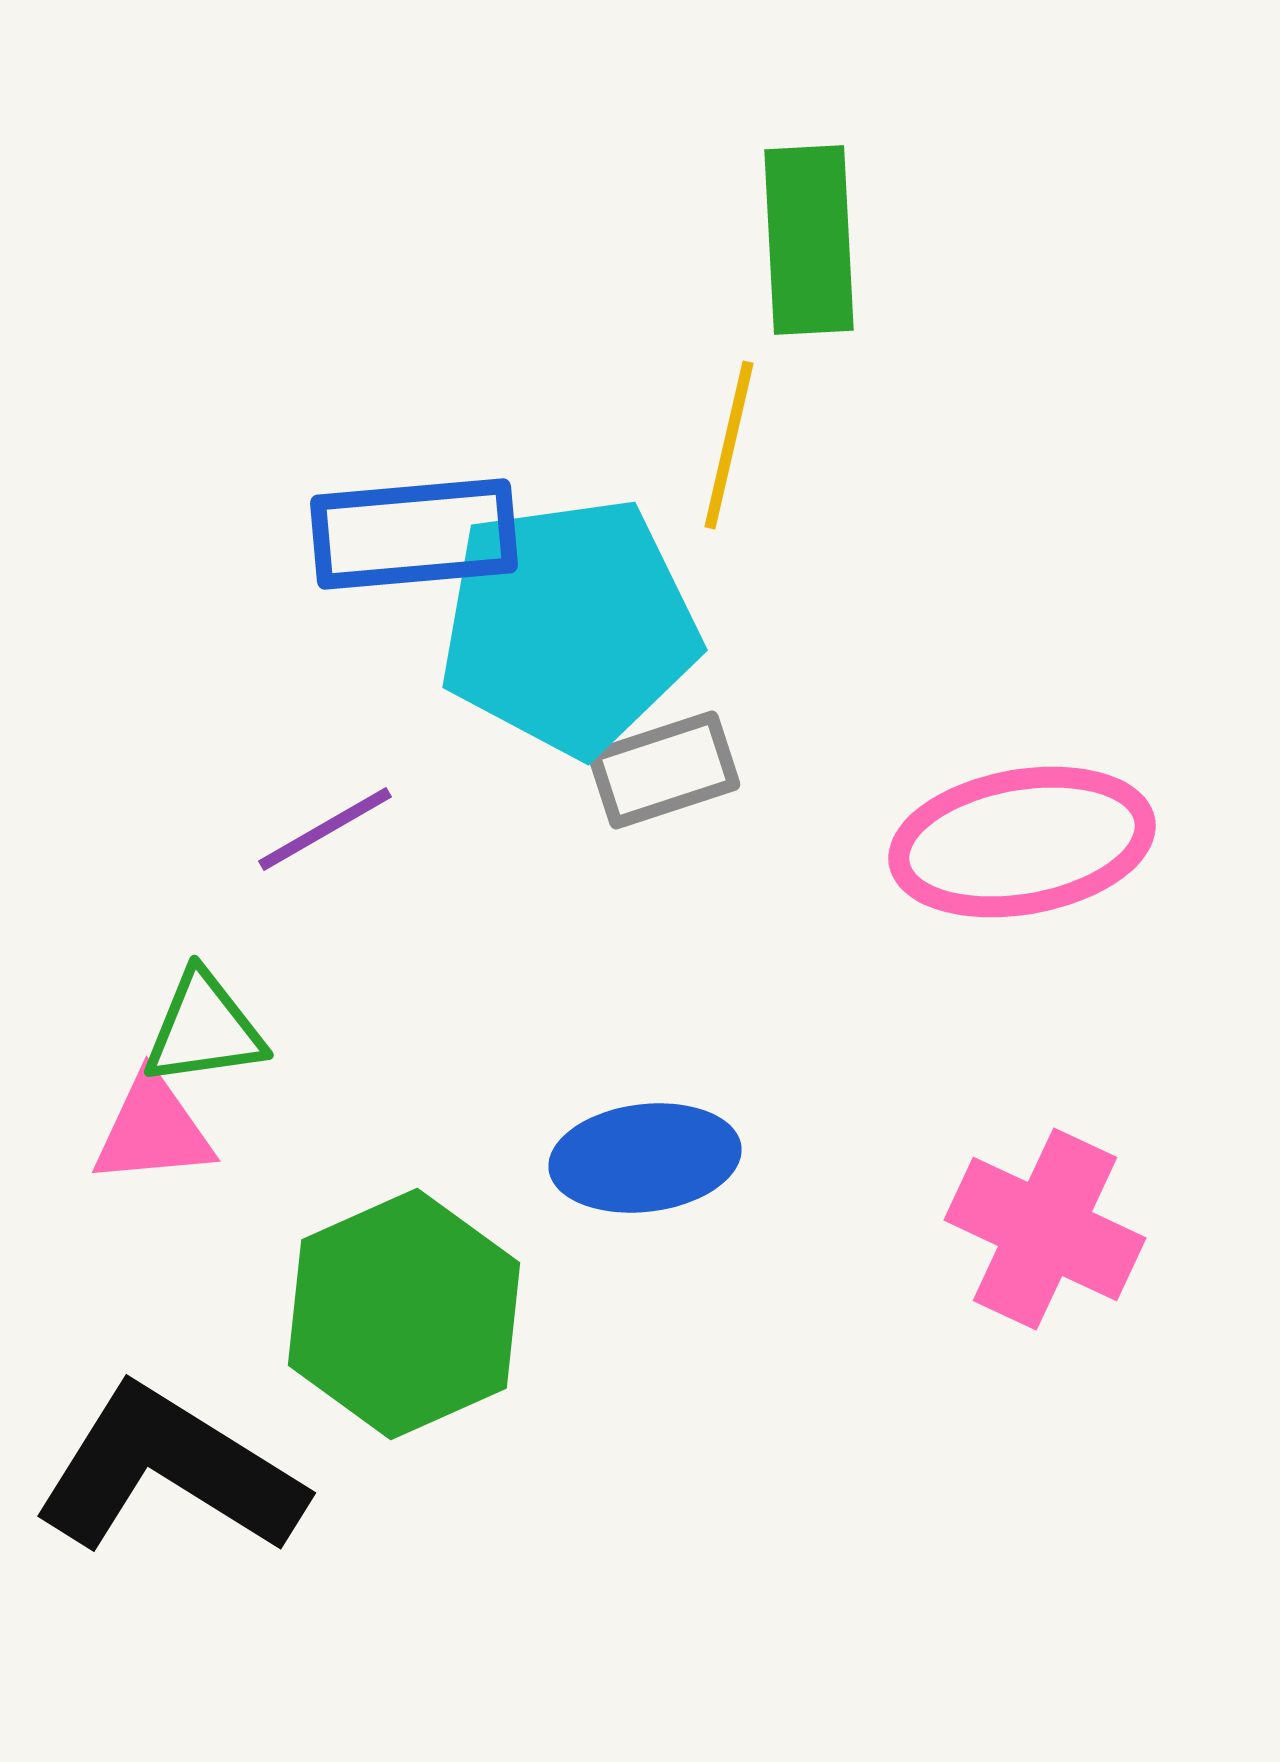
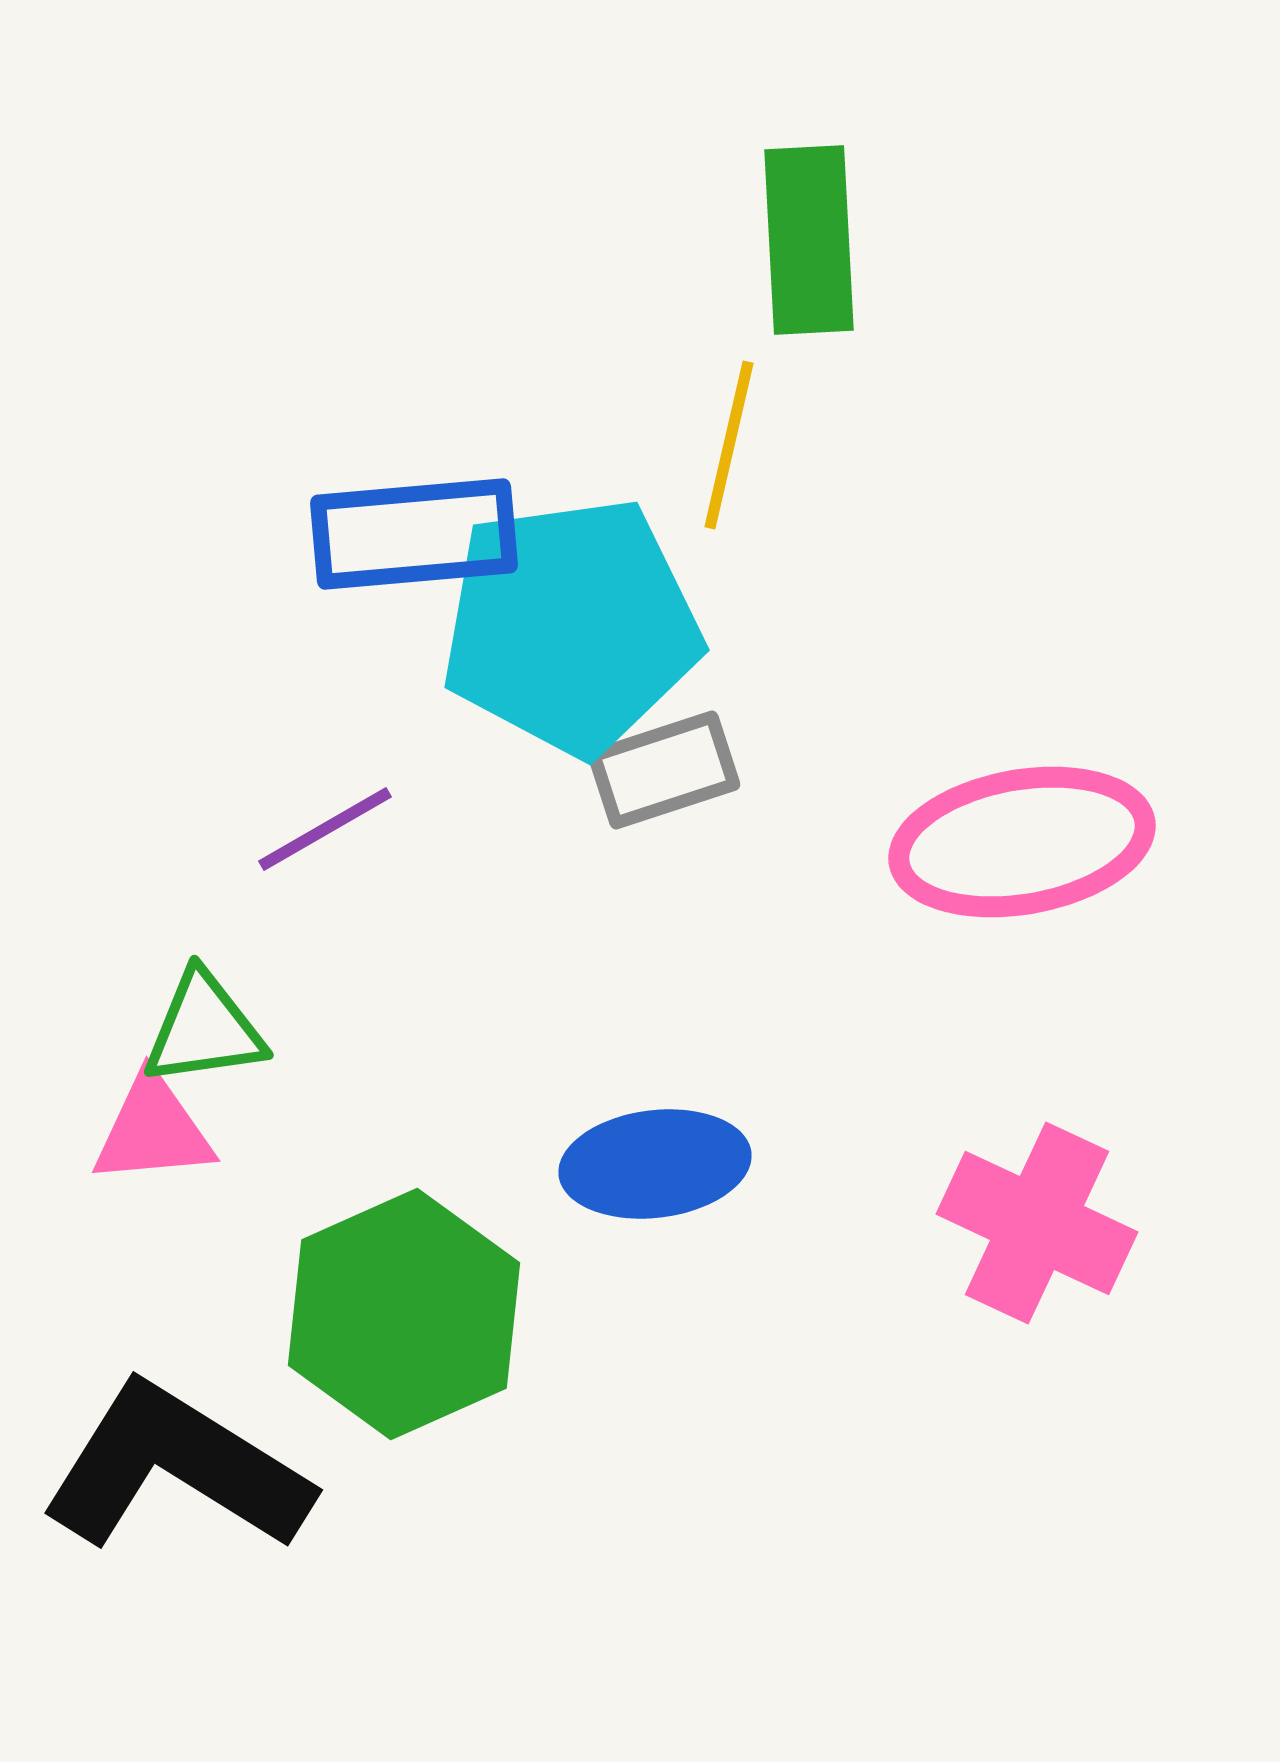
cyan pentagon: moved 2 px right
blue ellipse: moved 10 px right, 6 px down
pink cross: moved 8 px left, 6 px up
black L-shape: moved 7 px right, 3 px up
